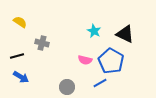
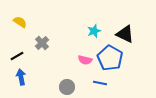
cyan star: rotated 24 degrees clockwise
gray cross: rotated 32 degrees clockwise
black line: rotated 16 degrees counterclockwise
blue pentagon: moved 1 px left, 3 px up
blue arrow: rotated 133 degrees counterclockwise
blue line: rotated 40 degrees clockwise
